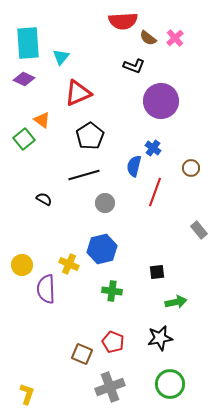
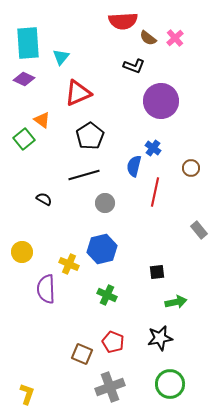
red line: rotated 8 degrees counterclockwise
yellow circle: moved 13 px up
green cross: moved 5 px left, 4 px down; rotated 18 degrees clockwise
